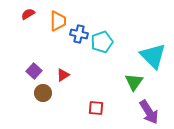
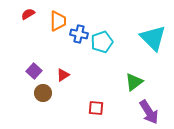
cyan triangle: moved 18 px up
green triangle: rotated 18 degrees clockwise
